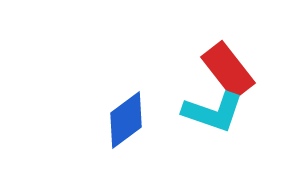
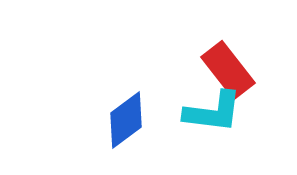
cyan L-shape: rotated 12 degrees counterclockwise
